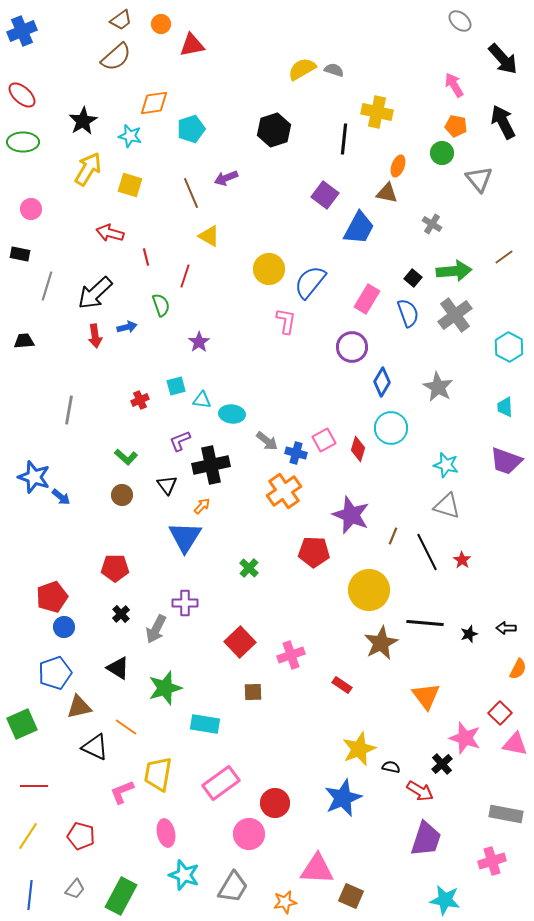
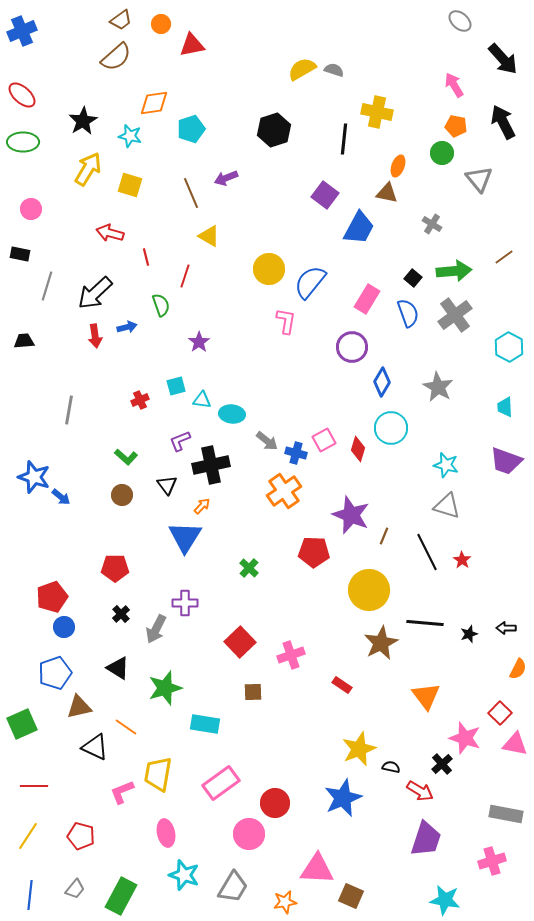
brown line at (393, 536): moved 9 px left
